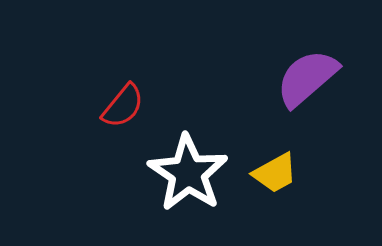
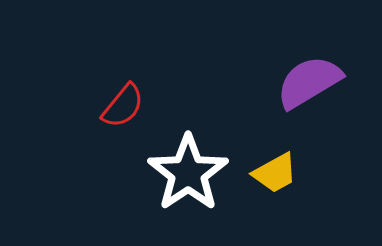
purple semicircle: moved 2 px right, 4 px down; rotated 10 degrees clockwise
white star: rotated 4 degrees clockwise
